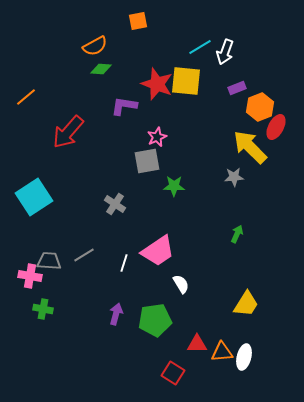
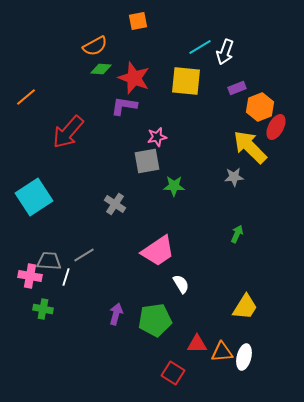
red star: moved 23 px left, 6 px up
pink star: rotated 12 degrees clockwise
white line: moved 58 px left, 14 px down
yellow trapezoid: moved 1 px left, 3 px down
